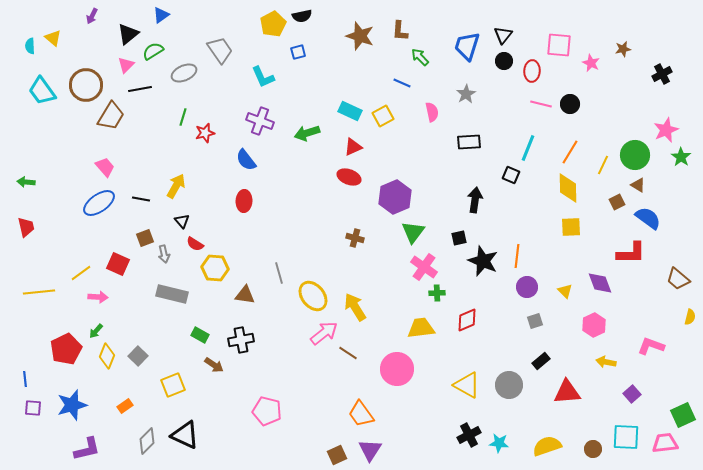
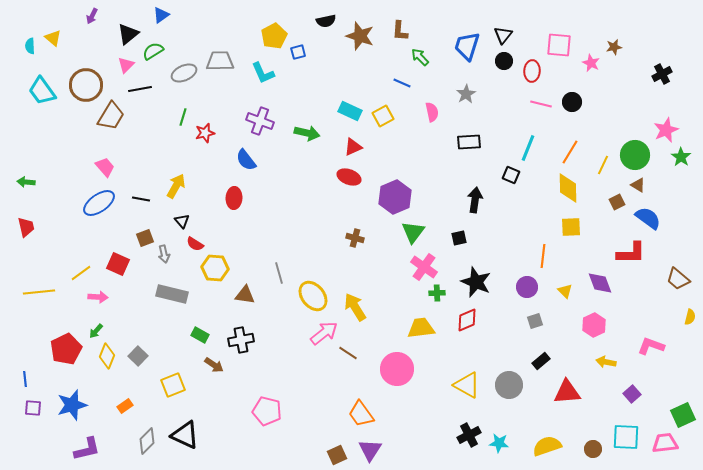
black semicircle at (302, 16): moved 24 px right, 5 px down
yellow pentagon at (273, 24): moved 1 px right, 12 px down
brown star at (623, 49): moved 9 px left, 2 px up
gray trapezoid at (220, 50): moved 11 px down; rotated 56 degrees counterclockwise
cyan L-shape at (263, 77): moved 4 px up
black circle at (570, 104): moved 2 px right, 2 px up
green arrow at (307, 133): rotated 150 degrees counterclockwise
red ellipse at (244, 201): moved 10 px left, 3 px up
orange line at (517, 256): moved 26 px right
black star at (483, 261): moved 7 px left, 21 px down
